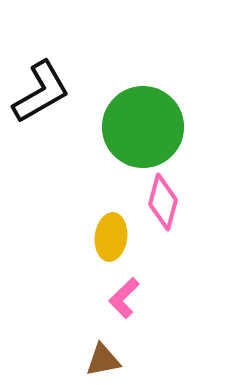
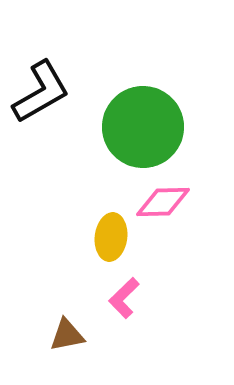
pink diamond: rotated 74 degrees clockwise
brown triangle: moved 36 px left, 25 px up
